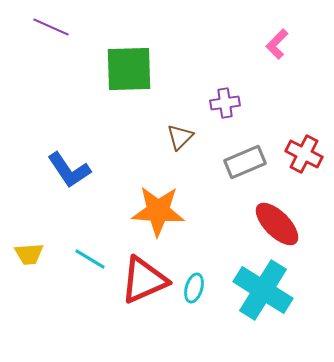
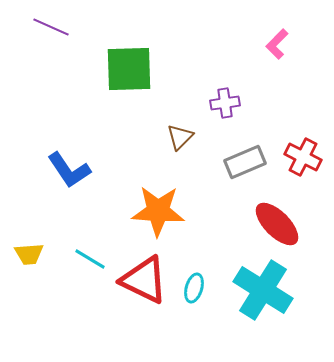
red cross: moved 1 px left, 3 px down
red triangle: rotated 50 degrees clockwise
